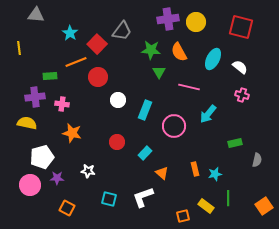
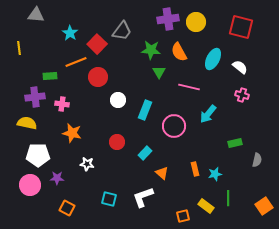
white pentagon at (42, 157): moved 4 px left, 2 px up; rotated 15 degrees clockwise
white star at (88, 171): moved 1 px left, 7 px up
